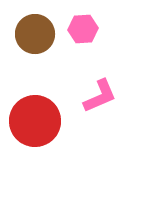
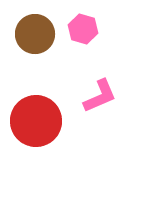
pink hexagon: rotated 20 degrees clockwise
red circle: moved 1 px right
